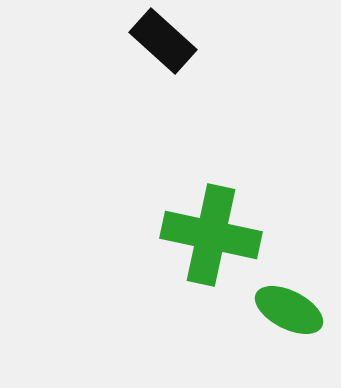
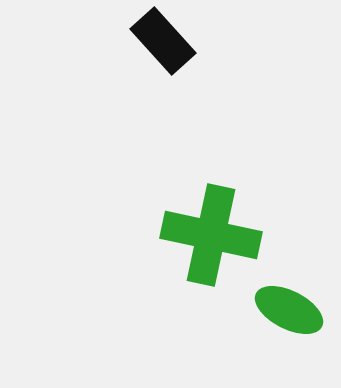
black rectangle: rotated 6 degrees clockwise
